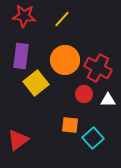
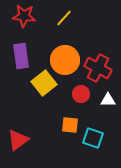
yellow line: moved 2 px right, 1 px up
purple rectangle: rotated 15 degrees counterclockwise
yellow square: moved 8 px right
red circle: moved 3 px left
cyan square: rotated 30 degrees counterclockwise
